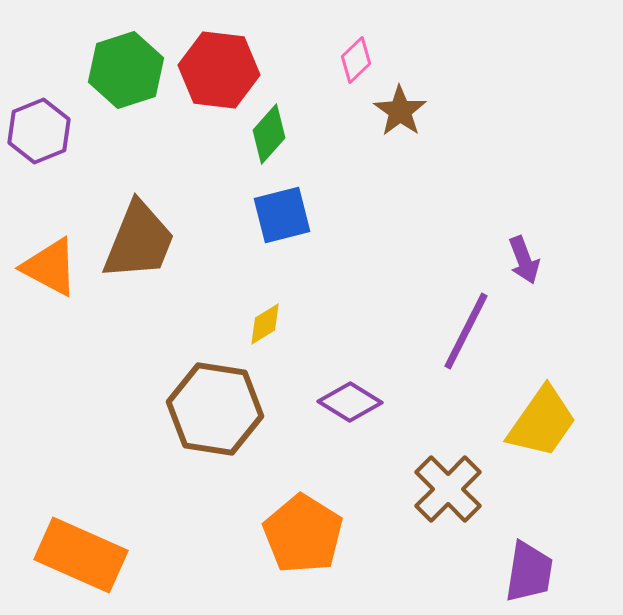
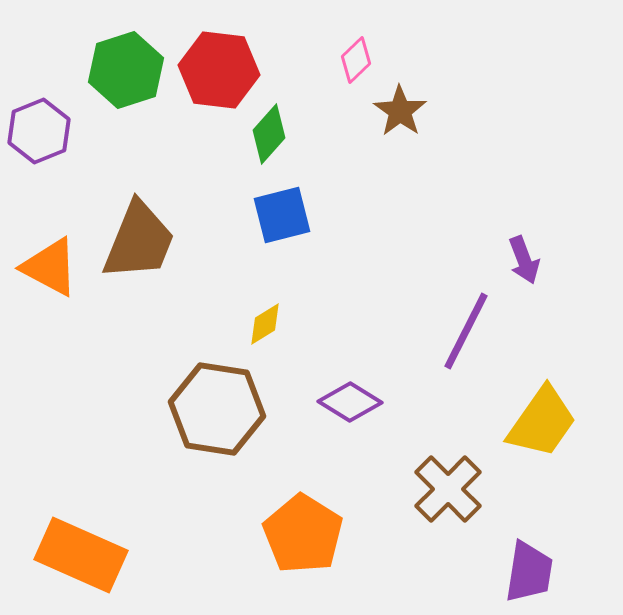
brown hexagon: moved 2 px right
